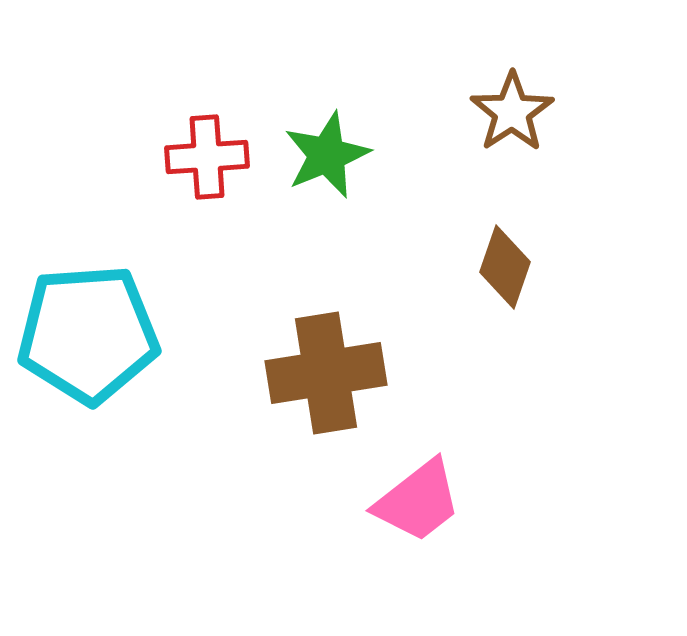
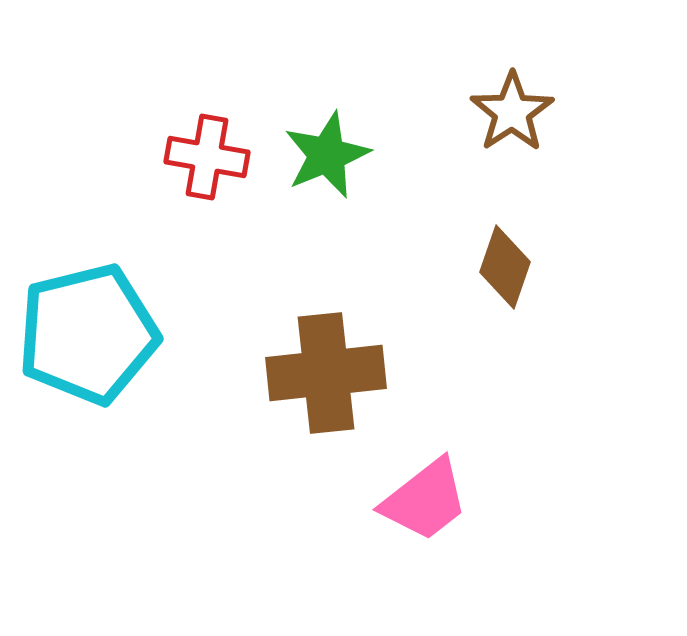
red cross: rotated 14 degrees clockwise
cyan pentagon: rotated 10 degrees counterclockwise
brown cross: rotated 3 degrees clockwise
pink trapezoid: moved 7 px right, 1 px up
